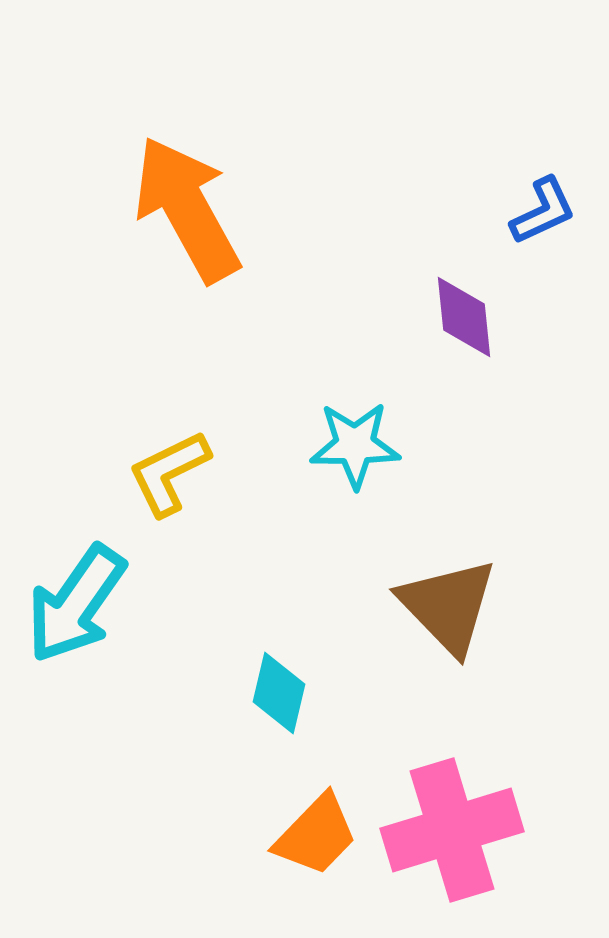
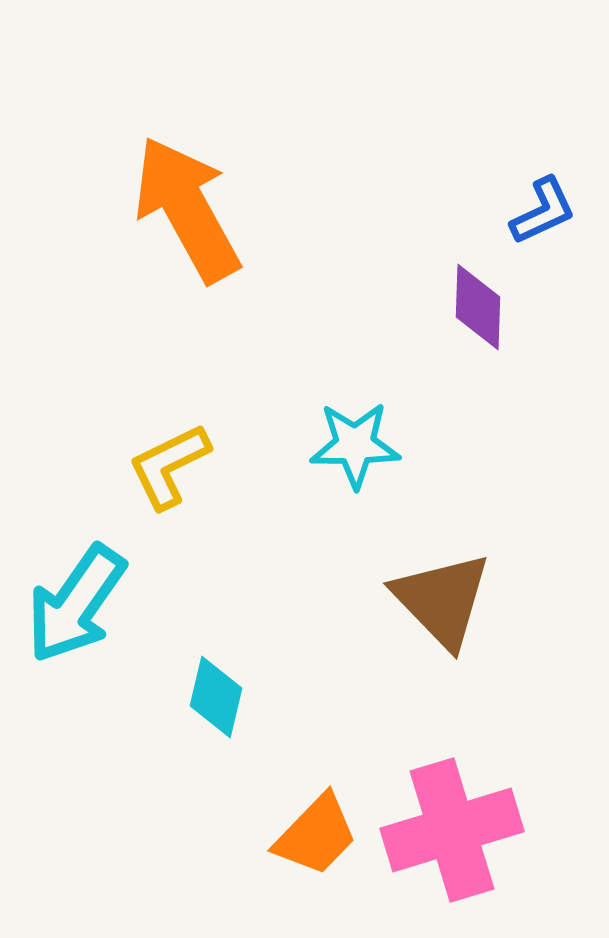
purple diamond: moved 14 px right, 10 px up; rotated 8 degrees clockwise
yellow L-shape: moved 7 px up
brown triangle: moved 6 px left, 6 px up
cyan diamond: moved 63 px left, 4 px down
